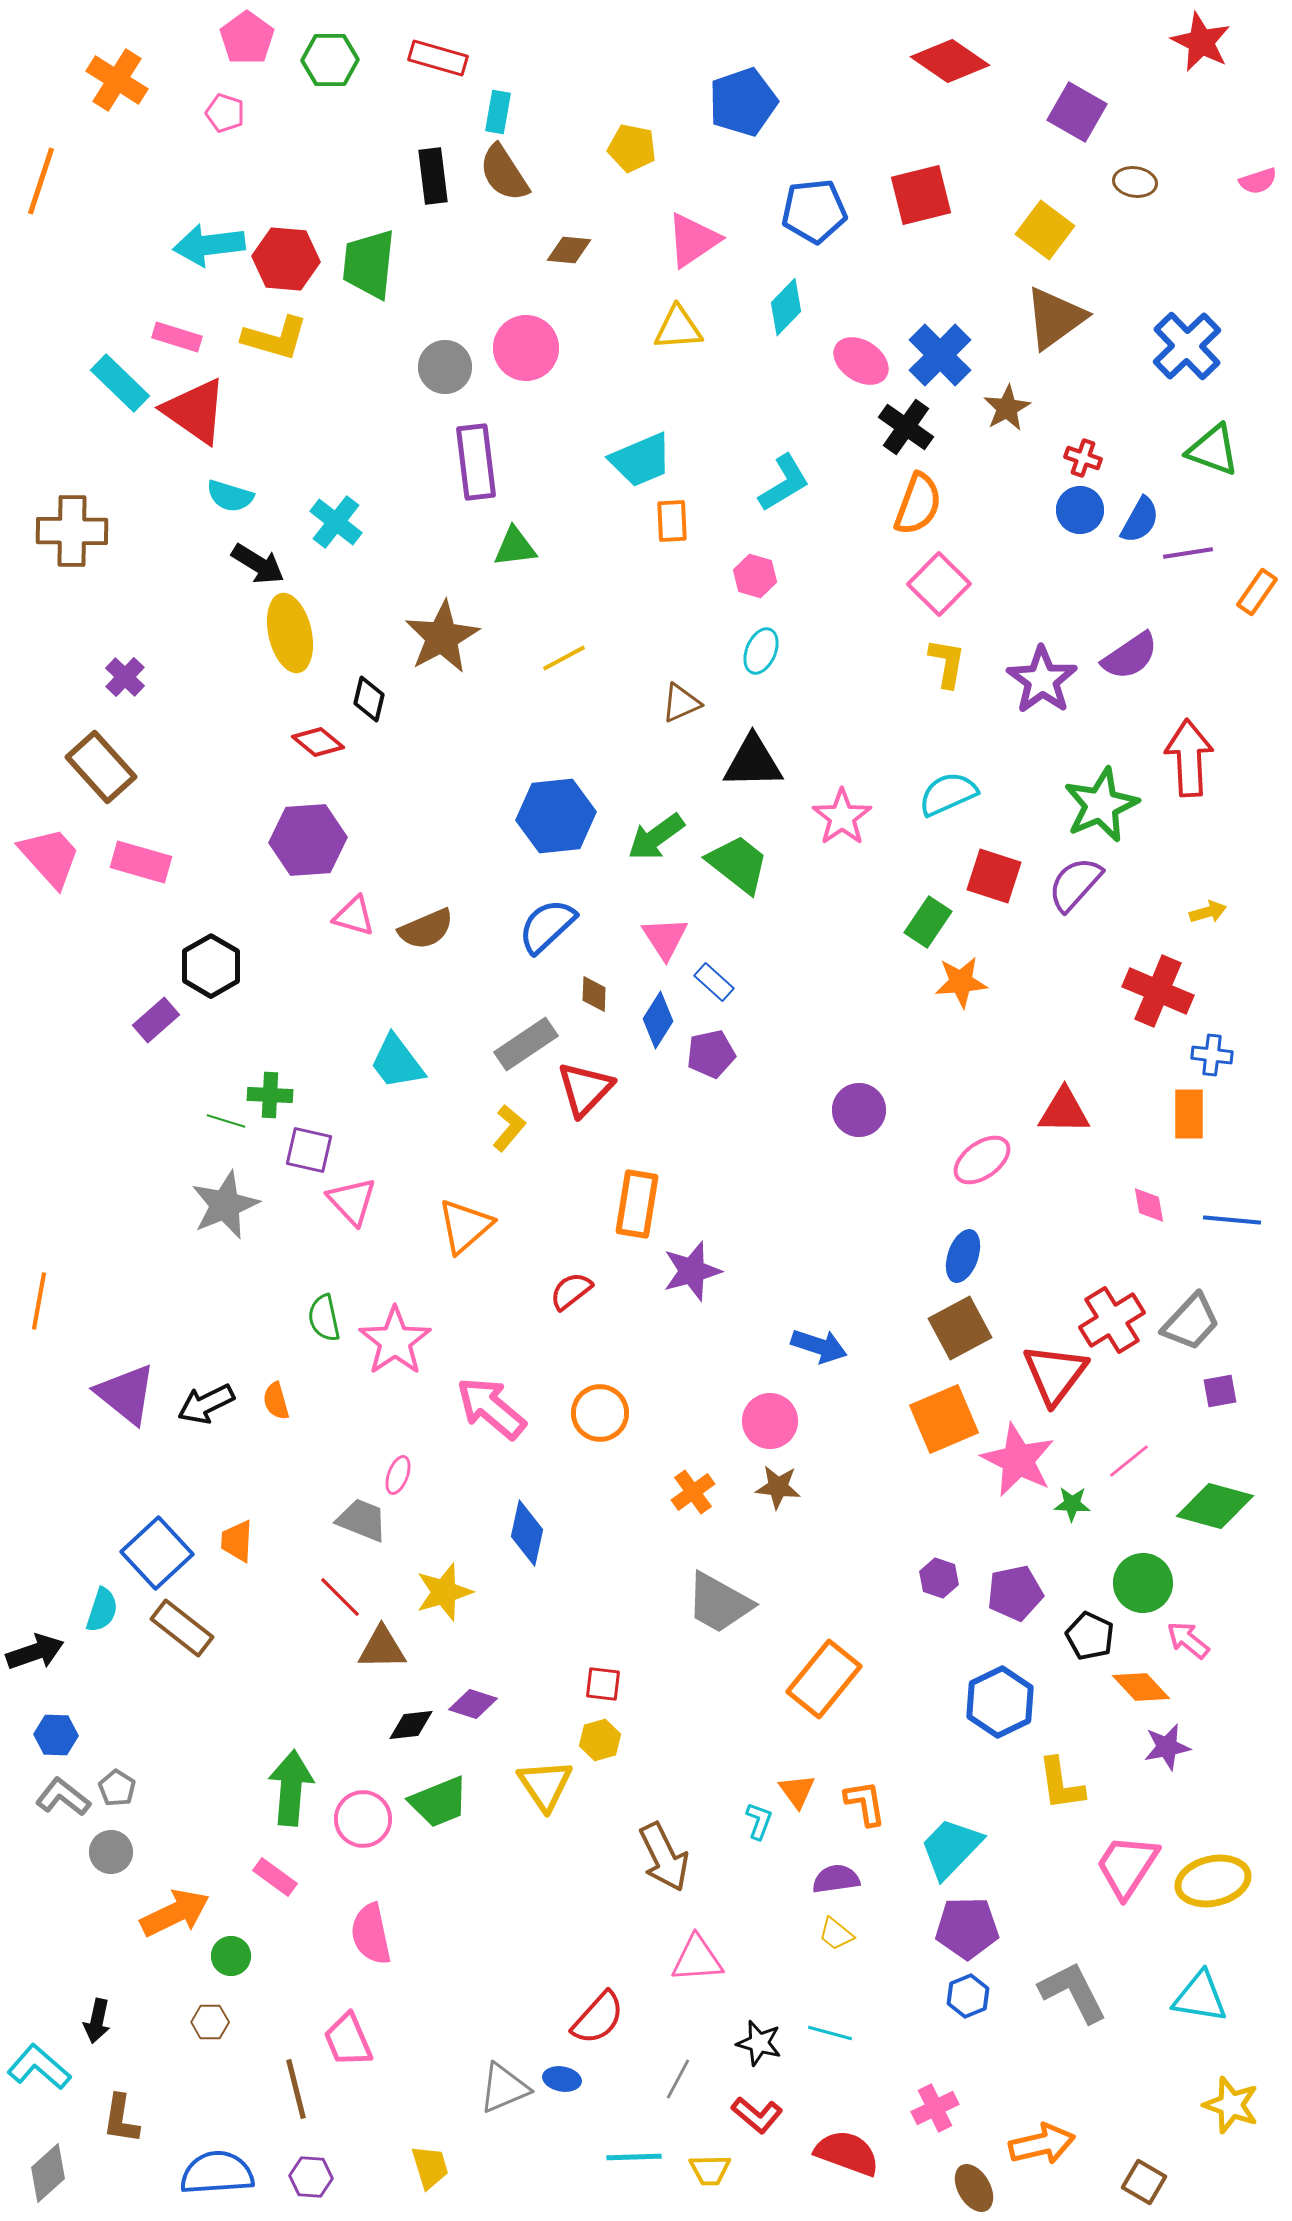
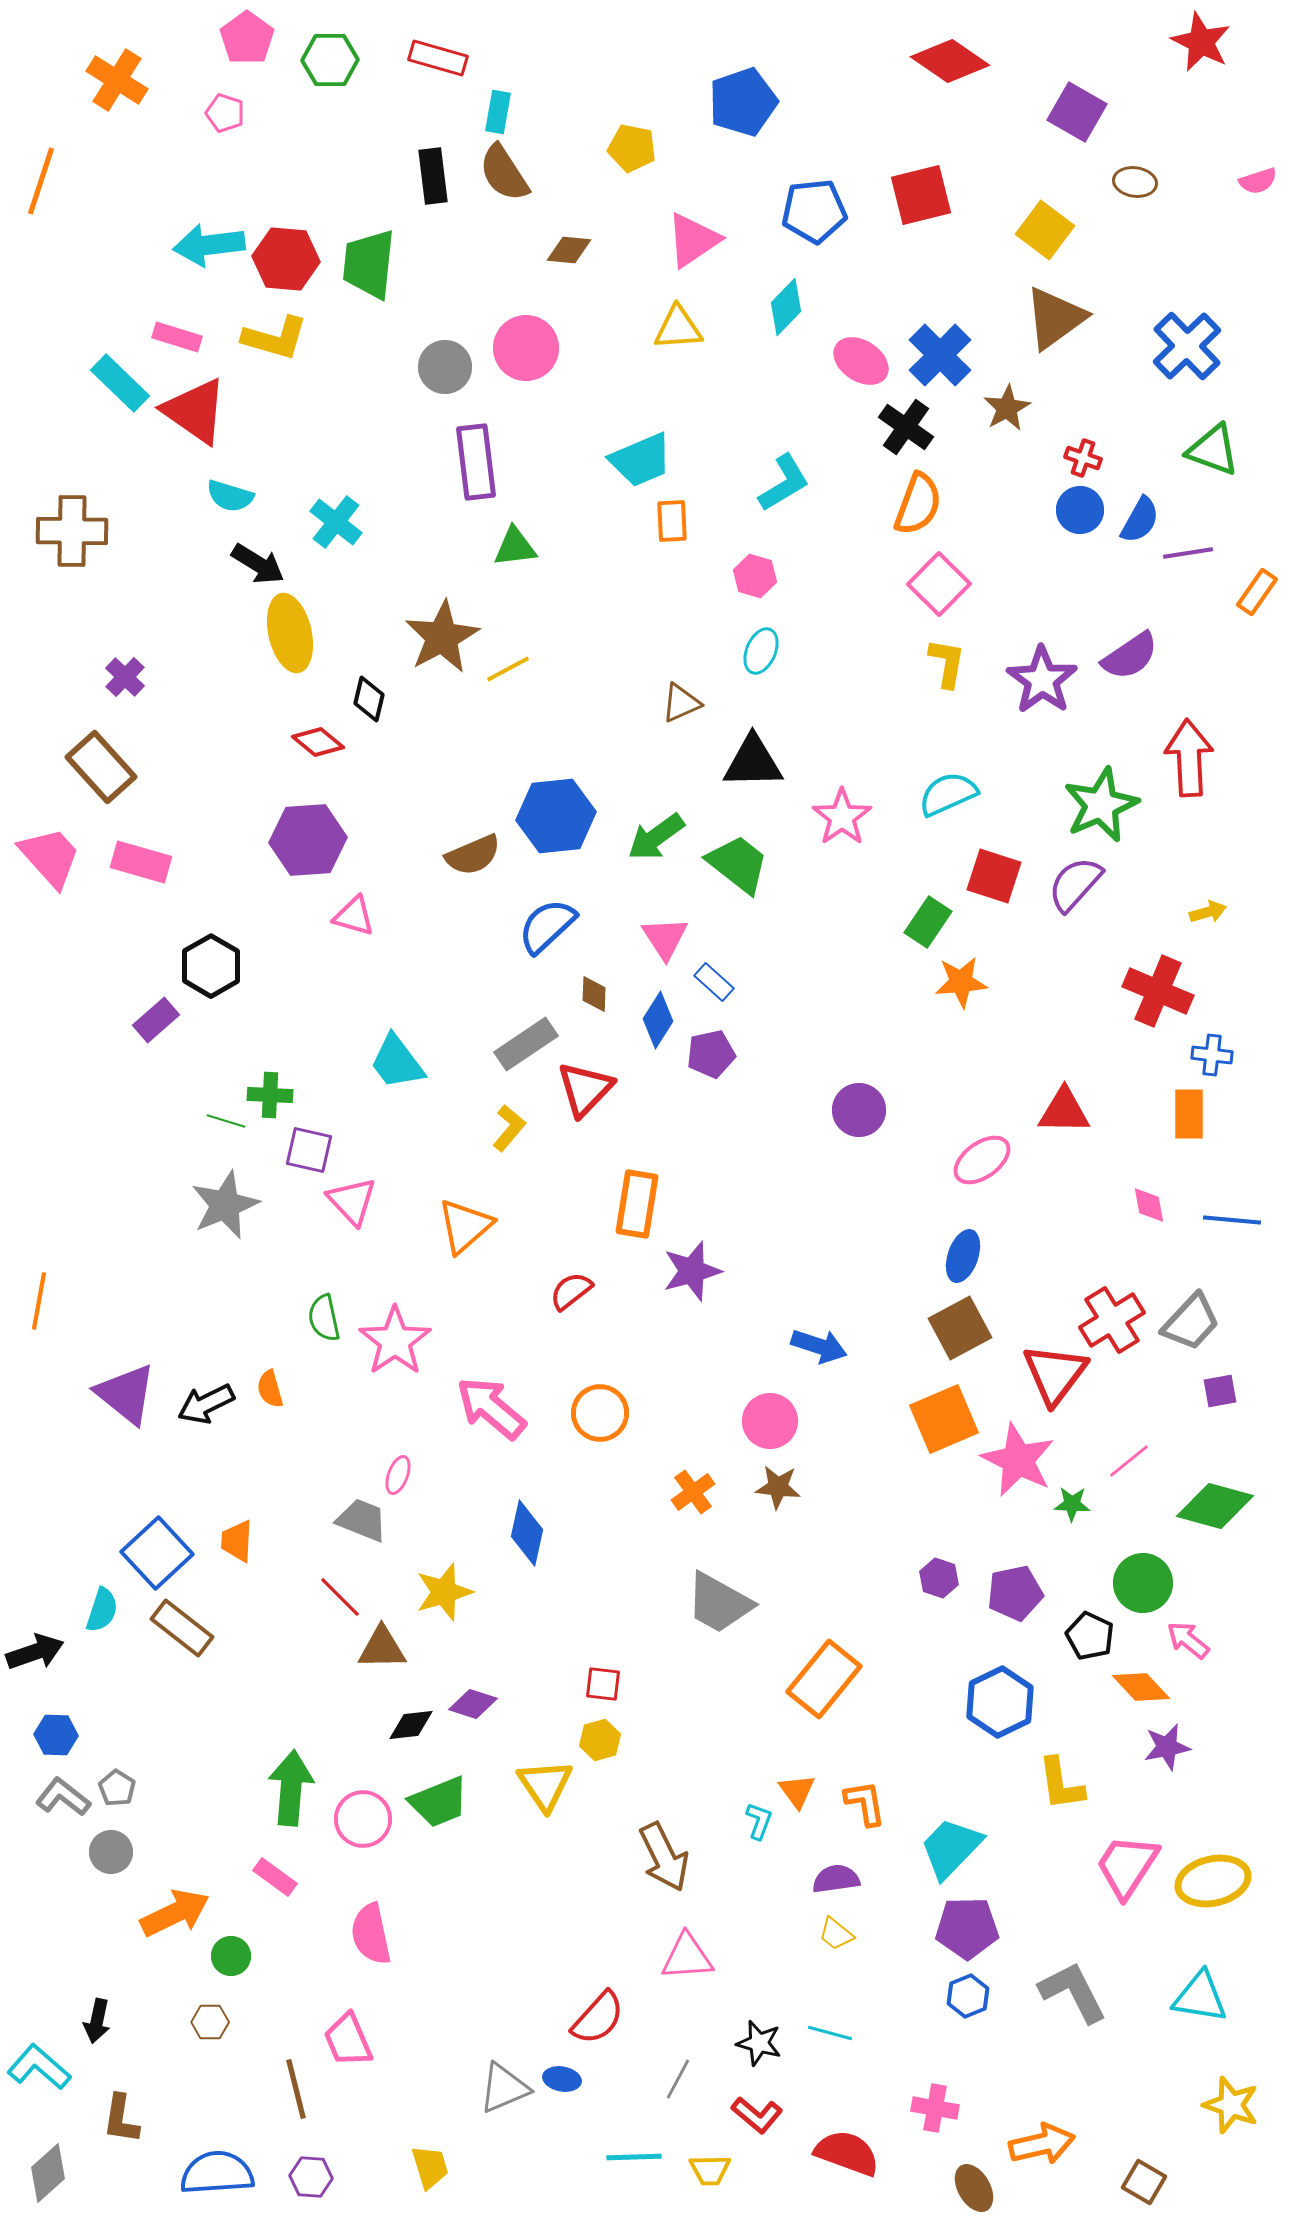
yellow line at (564, 658): moved 56 px left, 11 px down
brown semicircle at (426, 929): moved 47 px right, 74 px up
orange semicircle at (276, 1401): moved 6 px left, 12 px up
pink triangle at (697, 1959): moved 10 px left, 2 px up
pink cross at (935, 2108): rotated 36 degrees clockwise
